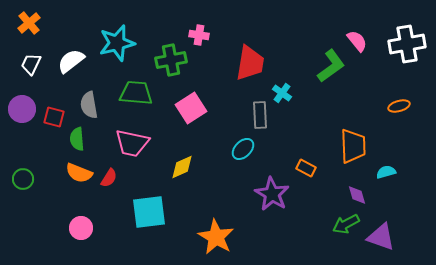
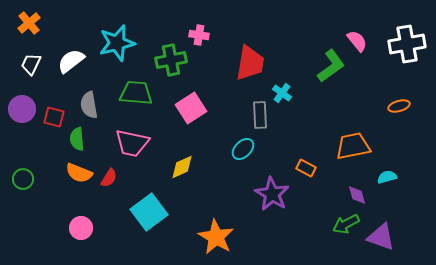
orange trapezoid: rotated 99 degrees counterclockwise
cyan semicircle: moved 1 px right, 5 px down
cyan square: rotated 30 degrees counterclockwise
